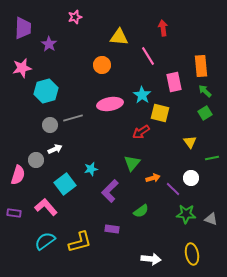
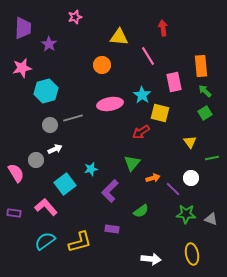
pink semicircle at (18, 175): moved 2 px left, 2 px up; rotated 48 degrees counterclockwise
